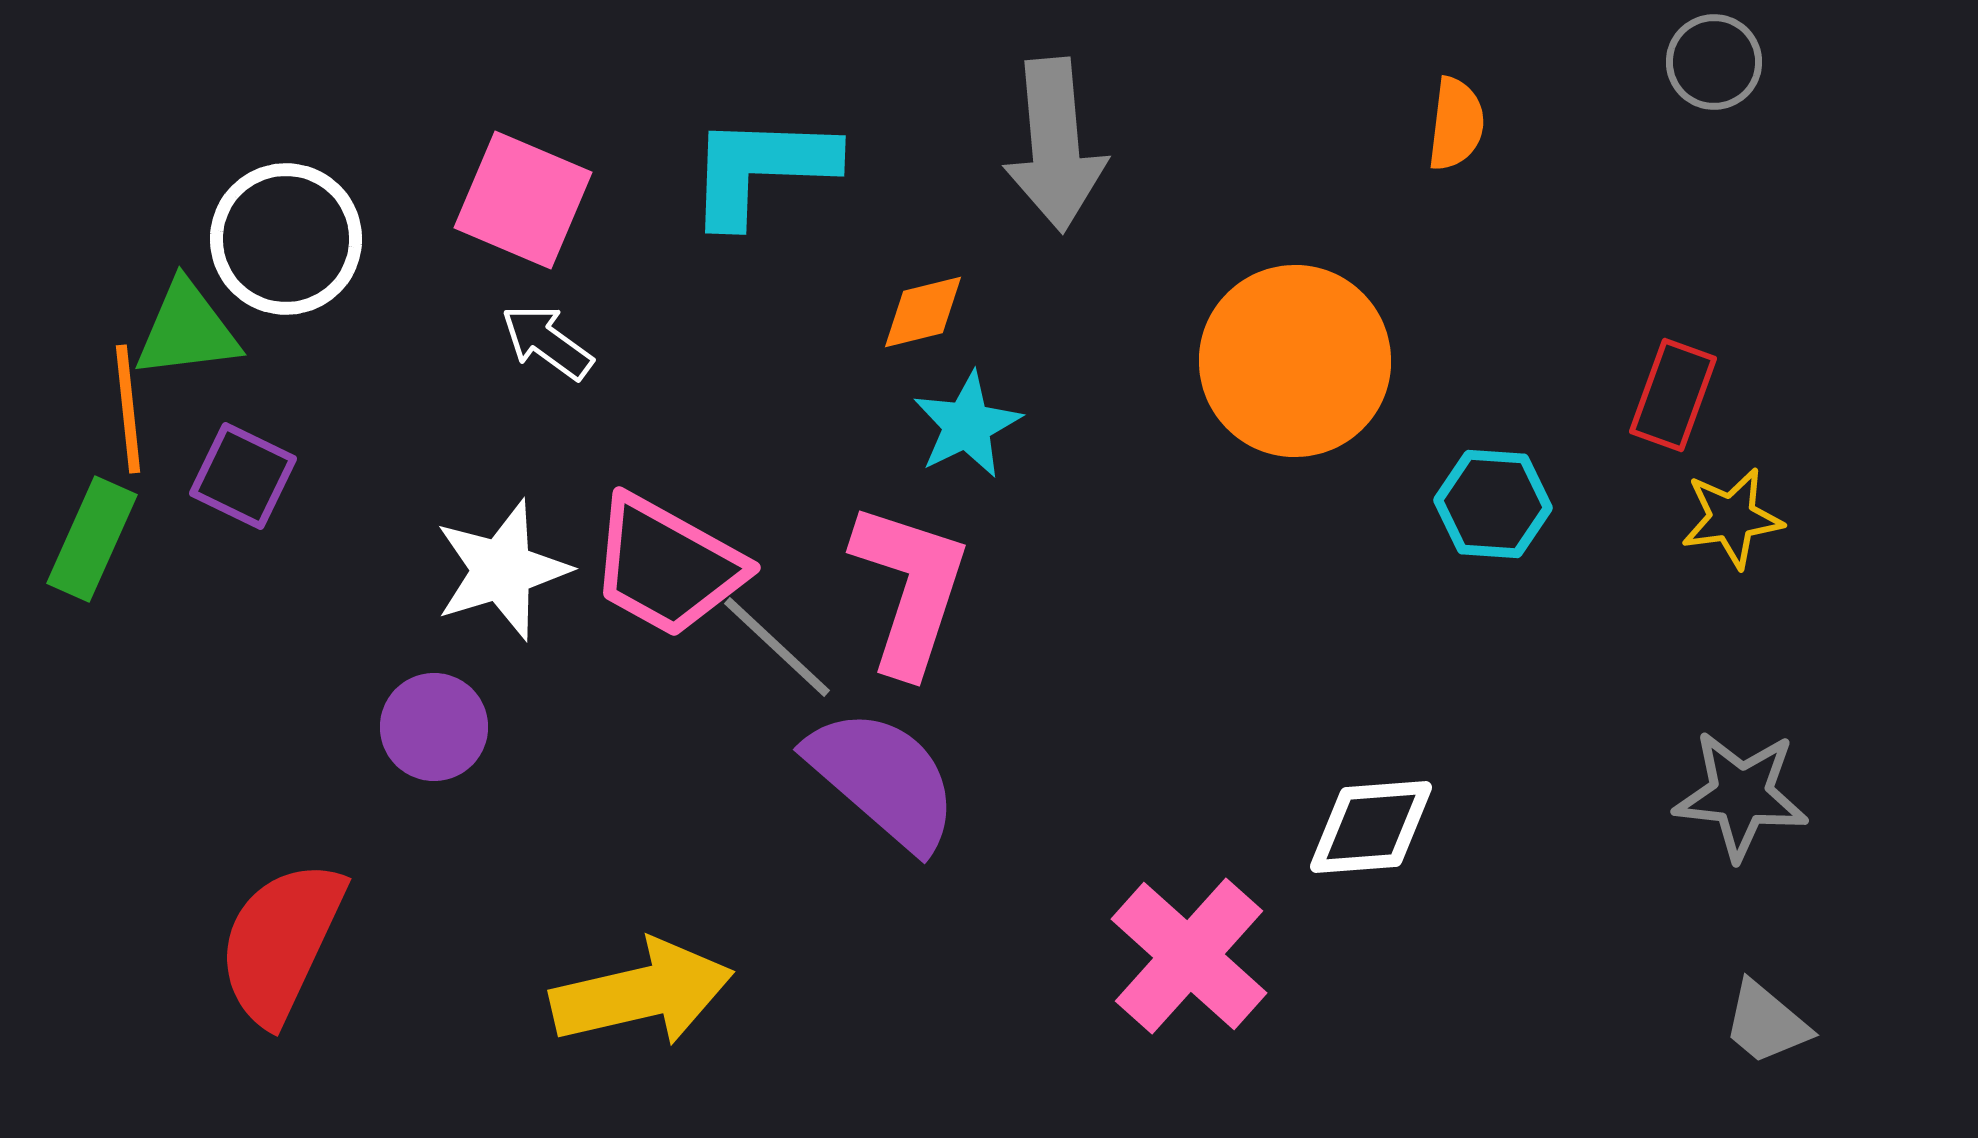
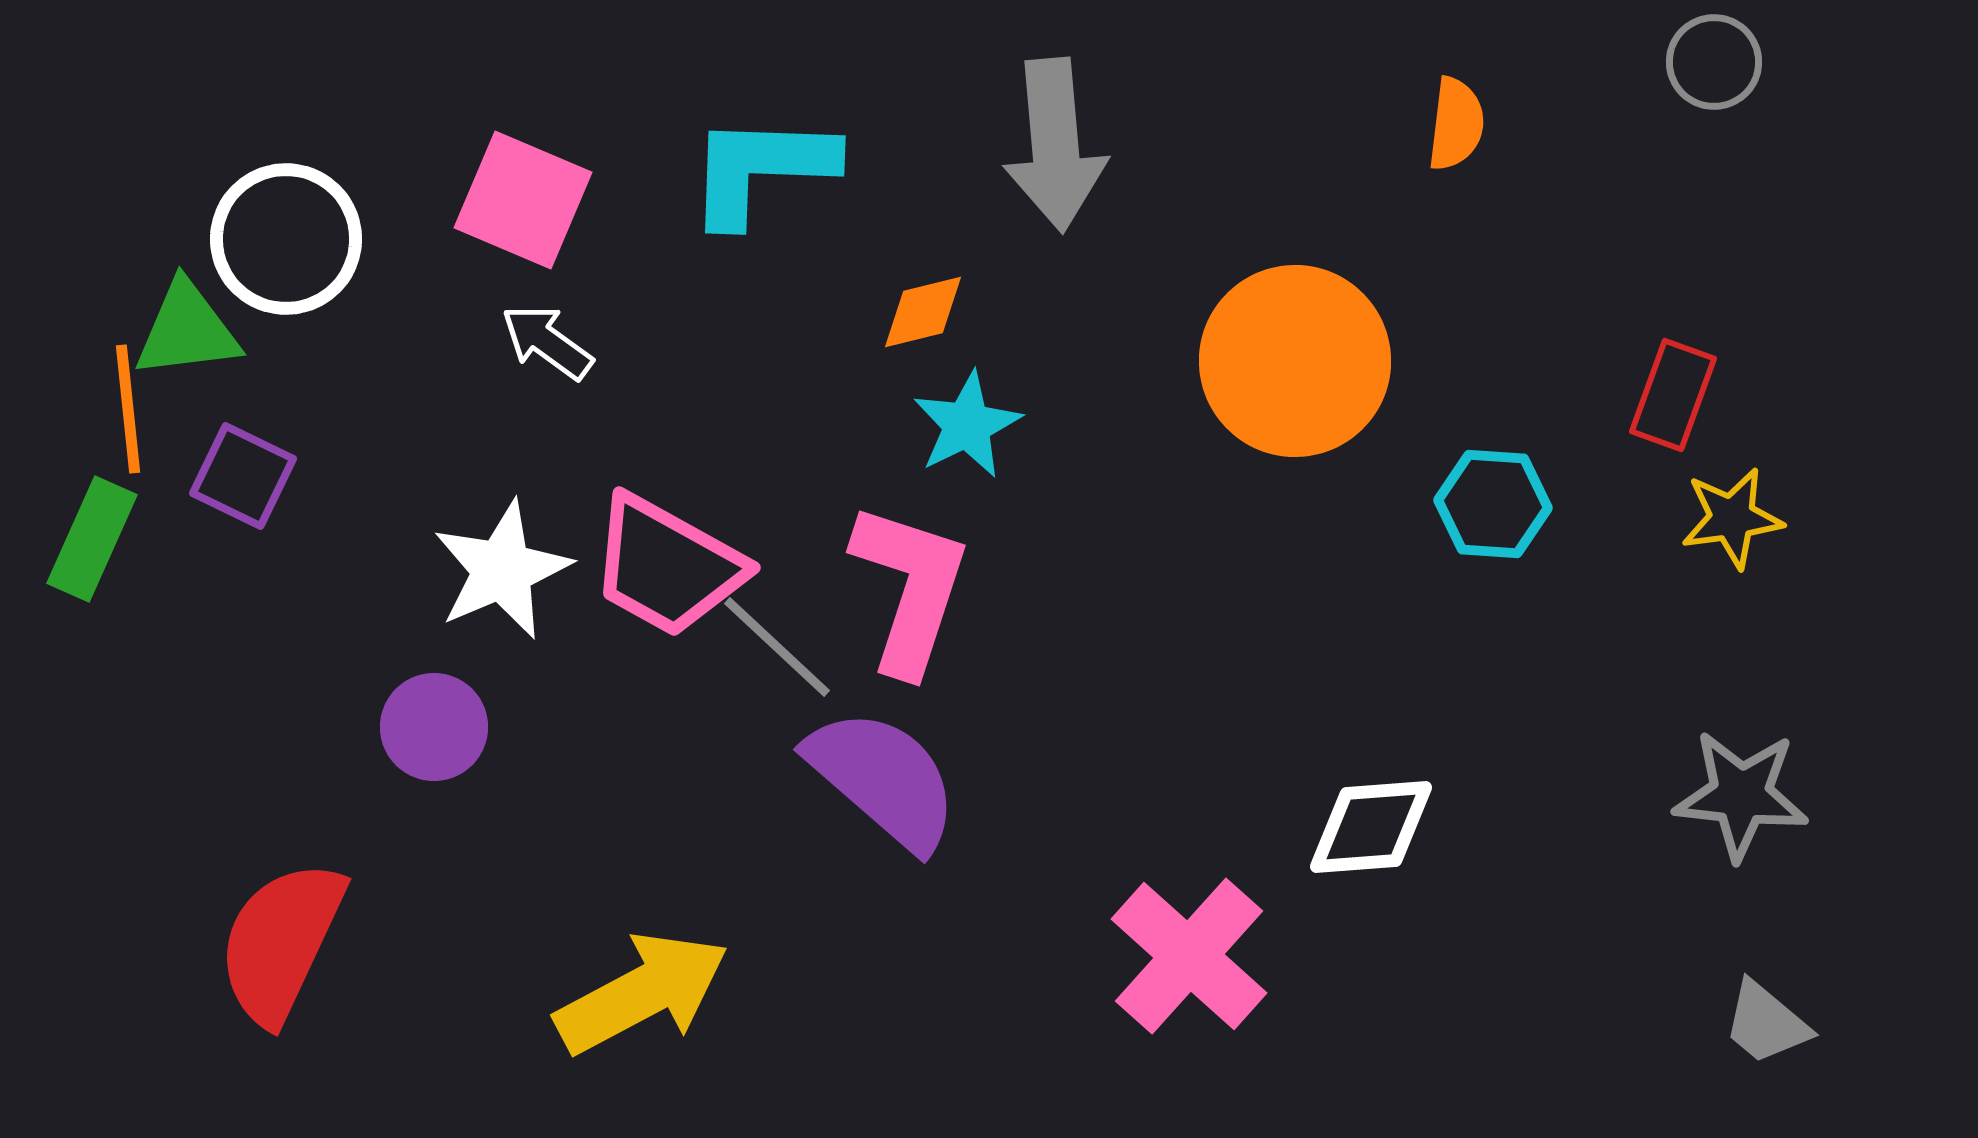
white star: rotated 6 degrees counterclockwise
yellow arrow: rotated 15 degrees counterclockwise
